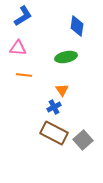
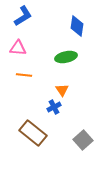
brown rectangle: moved 21 px left; rotated 12 degrees clockwise
